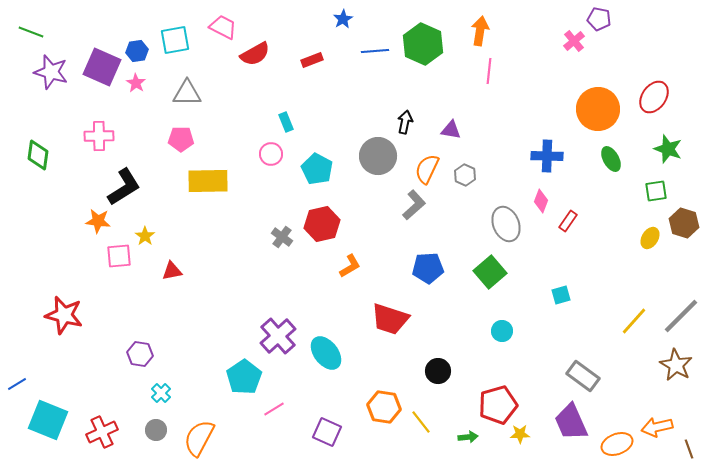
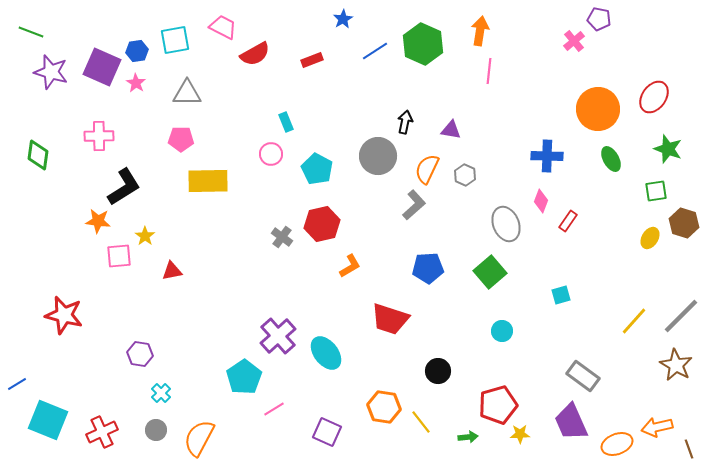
blue line at (375, 51): rotated 28 degrees counterclockwise
